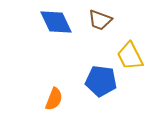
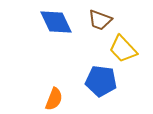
yellow trapezoid: moved 7 px left, 7 px up; rotated 16 degrees counterclockwise
